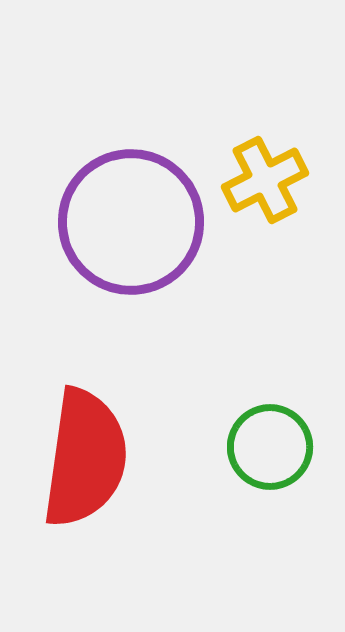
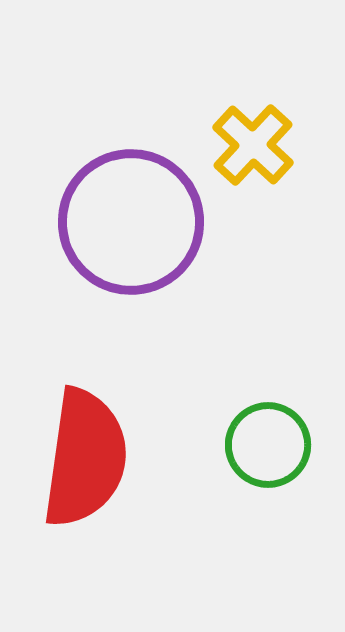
yellow cross: moved 12 px left, 35 px up; rotated 20 degrees counterclockwise
green circle: moved 2 px left, 2 px up
